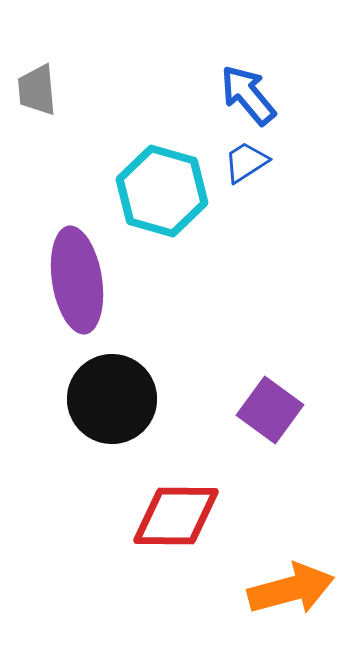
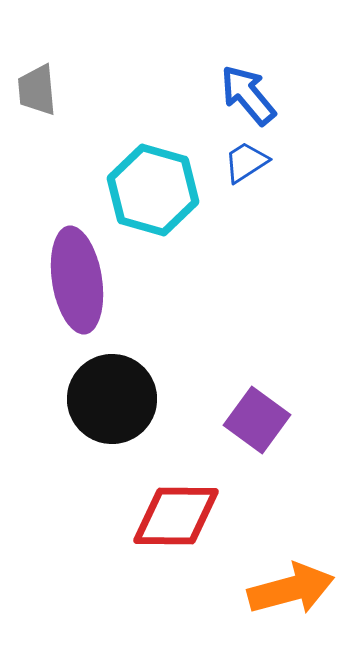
cyan hexagon: moved 9 px left, 1 px up
purple square: moved 13 px left, 10 px down
